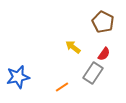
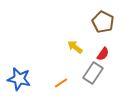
yellow arrow: moved 2 px right
red semicircle: moved 1 px left
blue star: moved 1 px right, 2 px down; rotated 25 degrees clockwise
orange line: moved 1 px left, 4 px up
